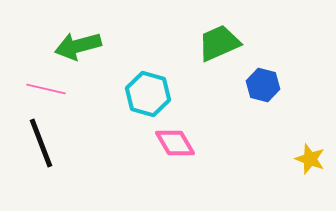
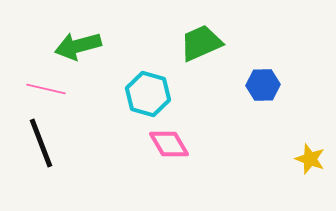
green trapezoid: moved 18 px left
blue hexagon: rotated 16 degrees counterclockwise
pink diamond: moved 6 px left, 1 px down
